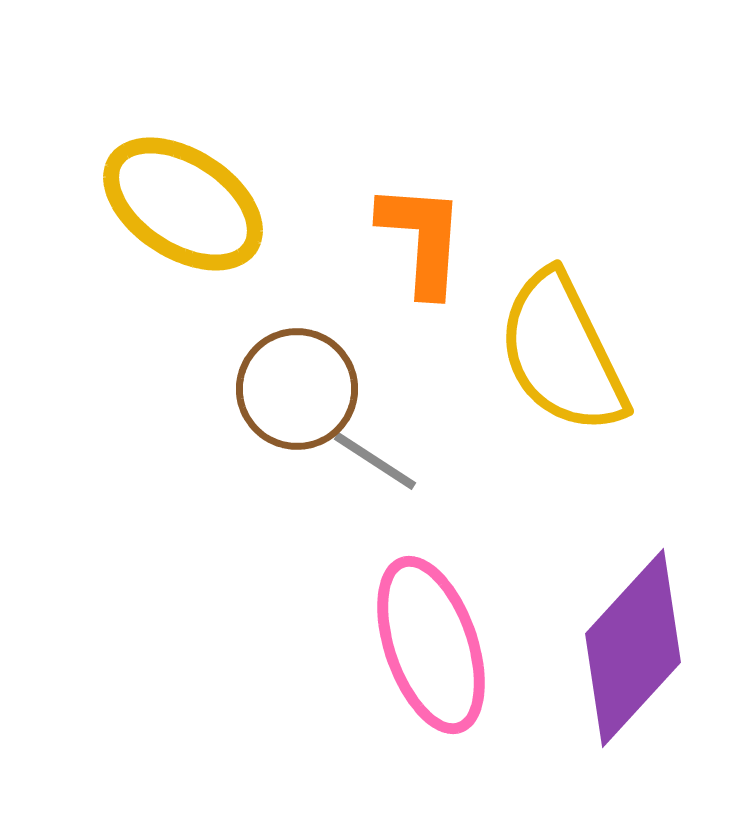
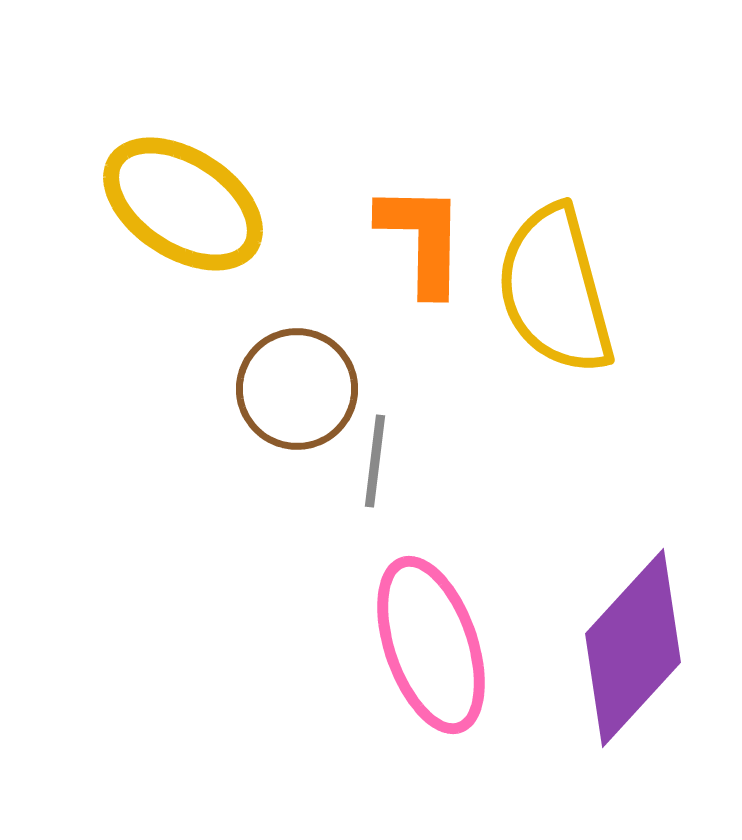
orange L-shape: rotated 3 degrees counterclockwise
yellow semicircle: moved 7 px left, 63 px up; rotated 11 degrees clockwise
gray line: rotated 64 degrees clockwise
